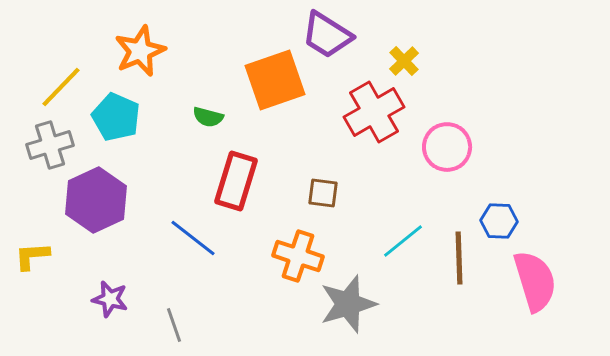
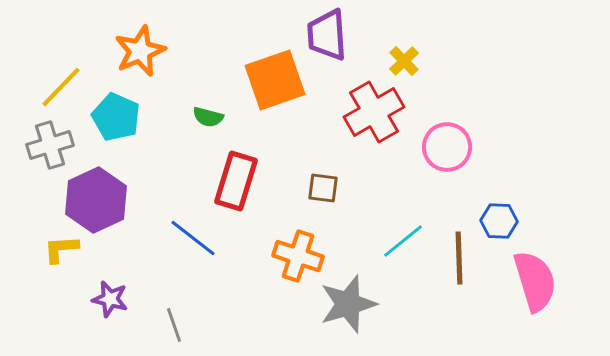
purple trapezoid: rotated 54 degrees clockwise
brown square: moved 5 px up
yellow L-shape: moved 29 px right, 7 px up
